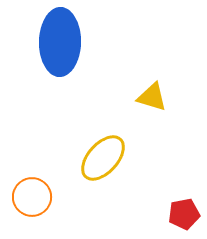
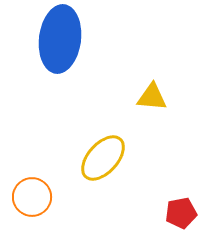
blue ellipse: moved 3 px up; rotated 6 degrees clockwise
yellow triangle: rotated 12 degrees counterclockwise
red pentagon: moved 3 px left, 1 px up
